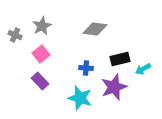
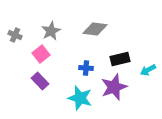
gray star: moved 9 px right, 5 px down
cyan arrow: moved 5 px right, 1 px down
